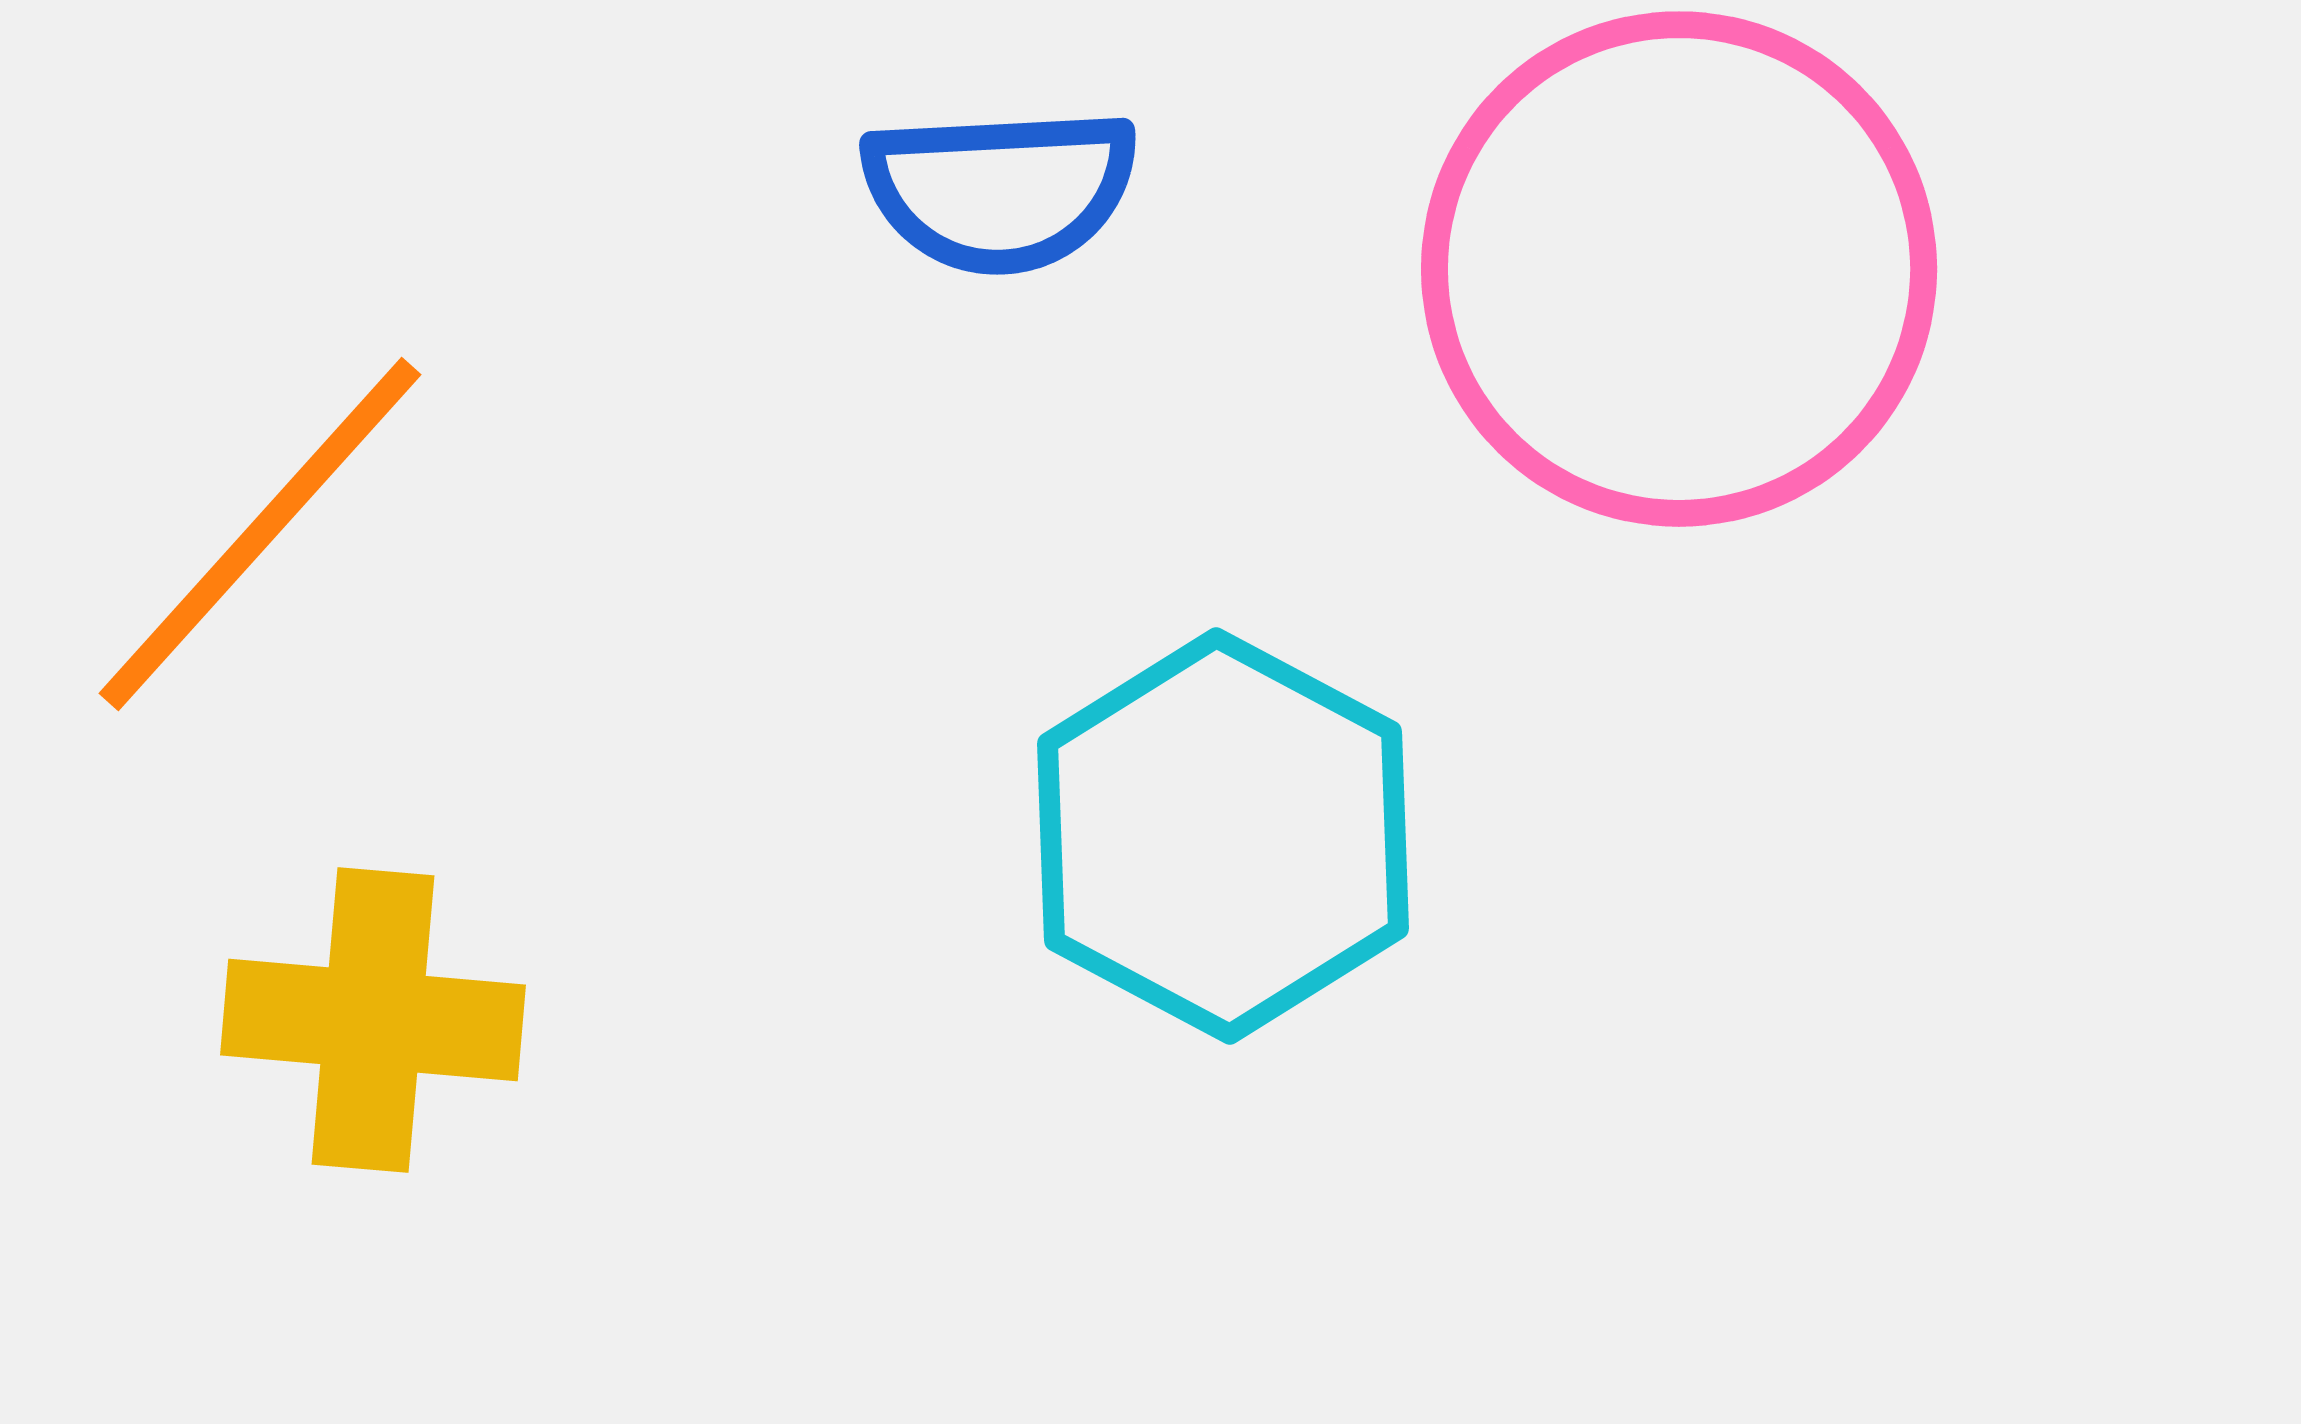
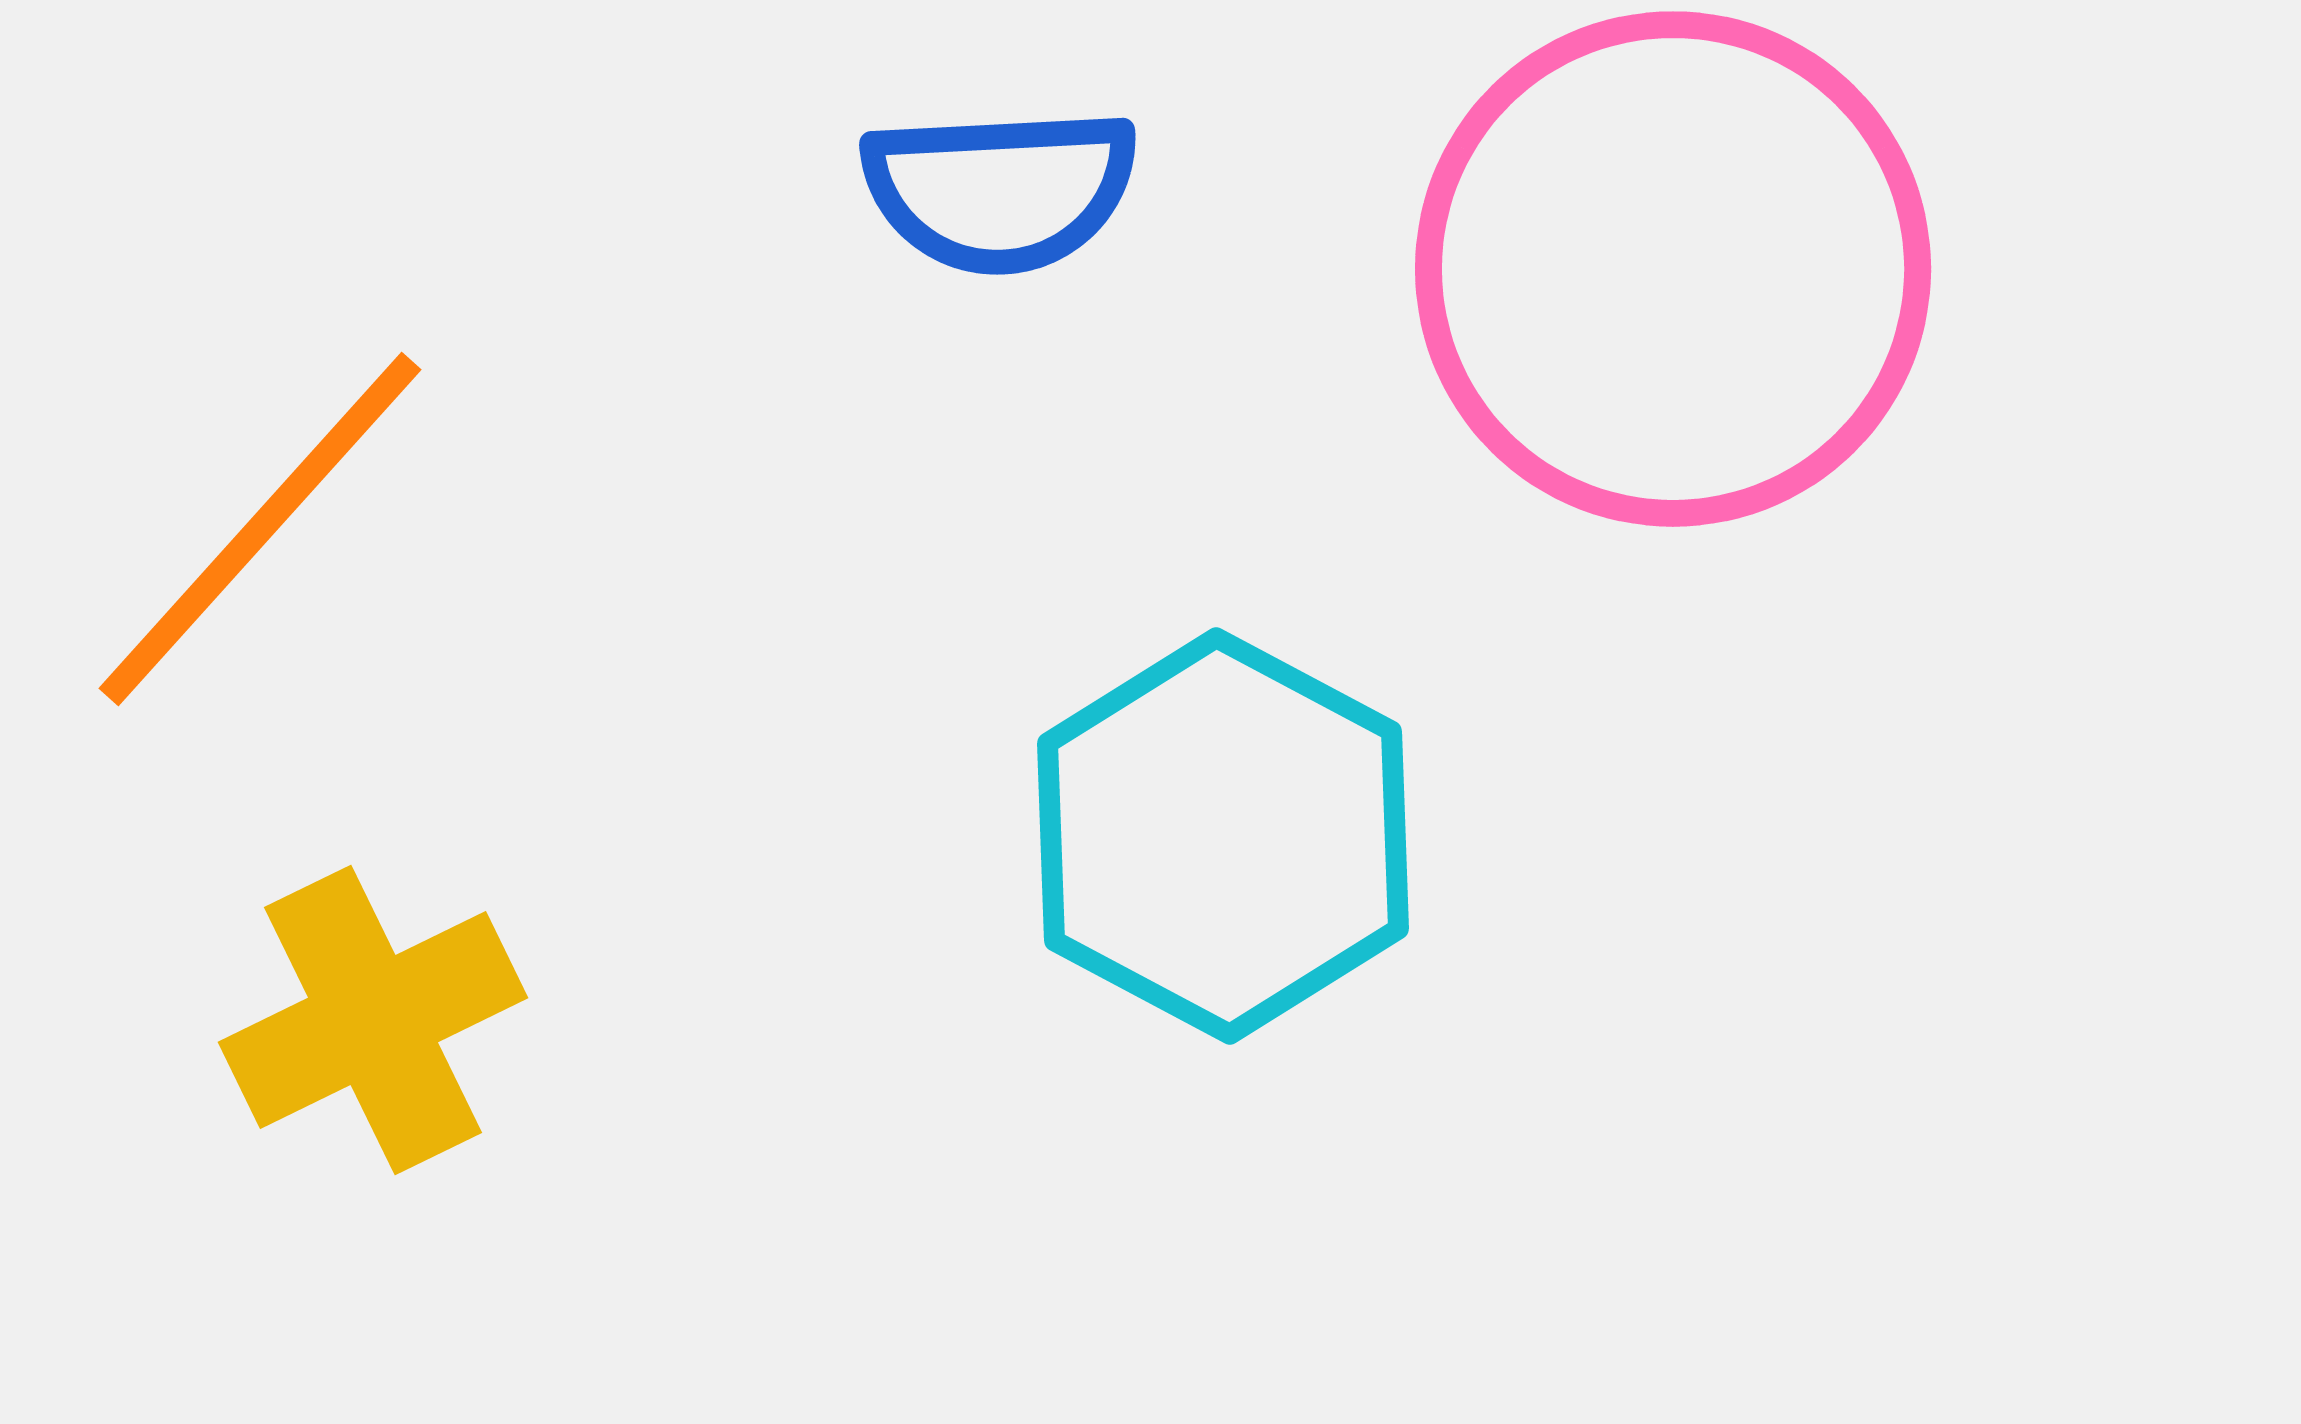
pink circle: moved 6 px left
orange line: moved 5 px up
yellow cross: rotated 31 degrees counterclockwise
